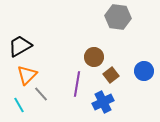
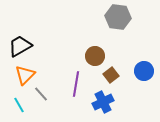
brown circle: moved 1 px right, 1 px up
orange triangle: moved 2 px left
purple line: moved 1 px left
